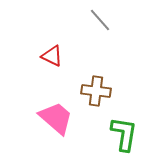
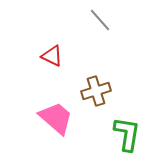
brown cross: rotated 24 degrees counterclockwise
green L-shape: moved 3 px right
